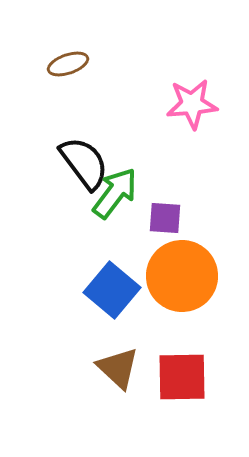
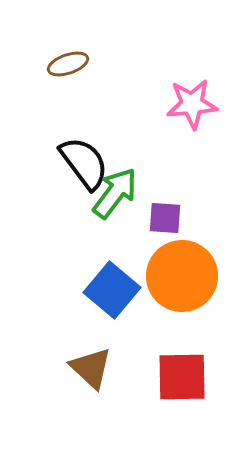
brown triangle: moved 27 px left
